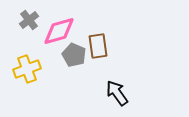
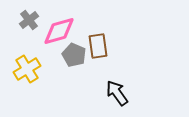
yellow cross: rotated 12 degrees counterclockwise
